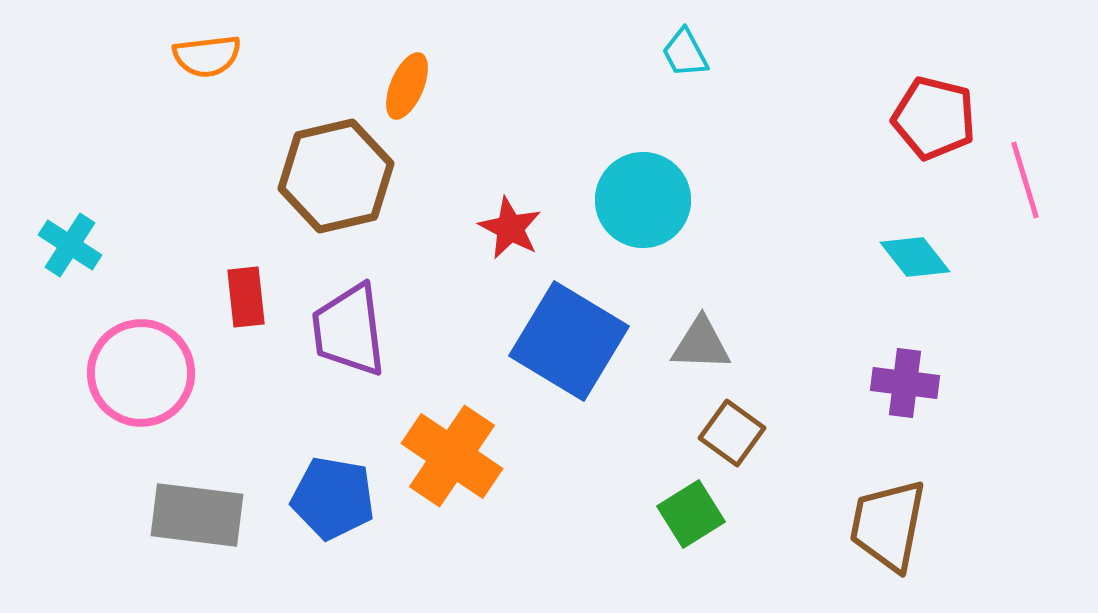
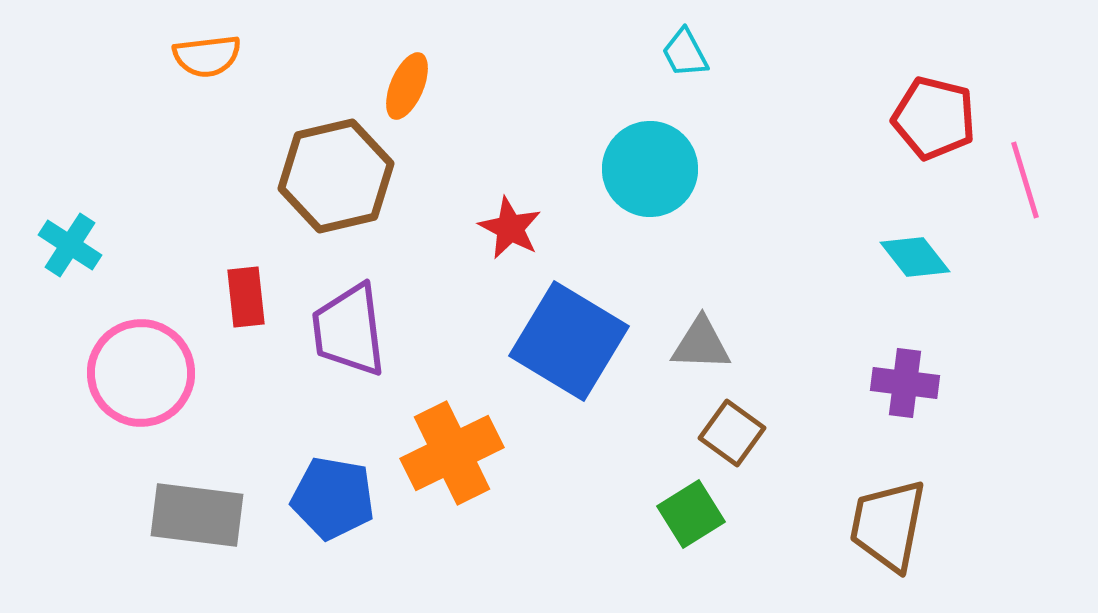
cyan circle: moved 7 px right, 31 px up
orange cross: moved 3 px up; rotated 30 degrees clockwise
